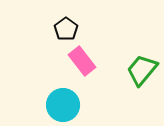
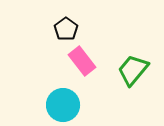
green trapezoid: moved 9 px left
